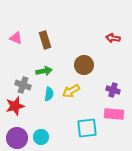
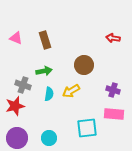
cyan circle: moved 8 px right, 1 px down
